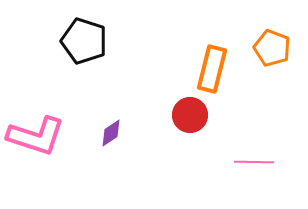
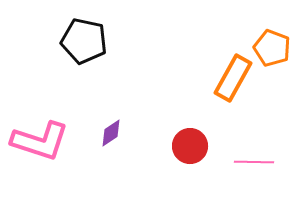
black pentagon: rotated 6 degrees counterclockwise
orange rectangle: moved 21 px right, 9 px down; rotated 15 degrees clockwise
red circle: moved 31 px down
pink L-shape: moved 4 px right, 5 px down
